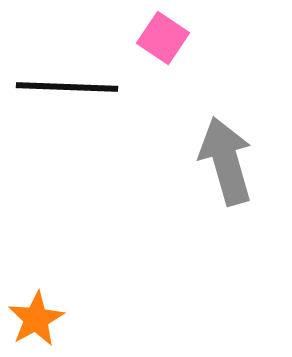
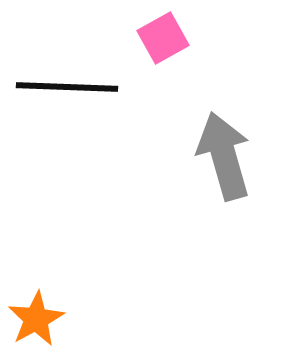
pink square: rotated 27 degrees clockwise
gray arrow: moved 2 px left, 5 px up
